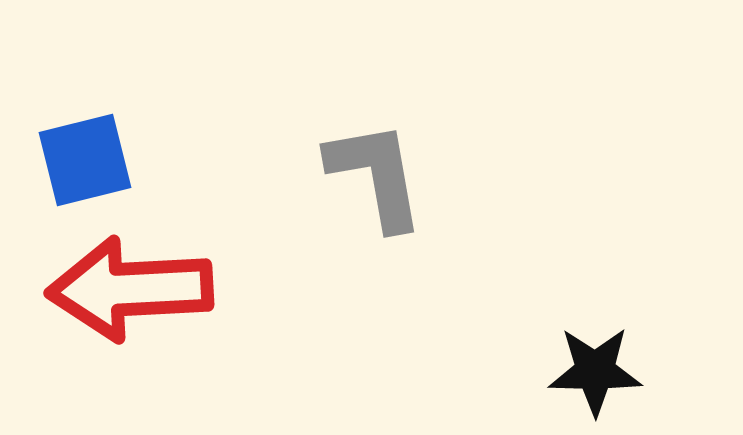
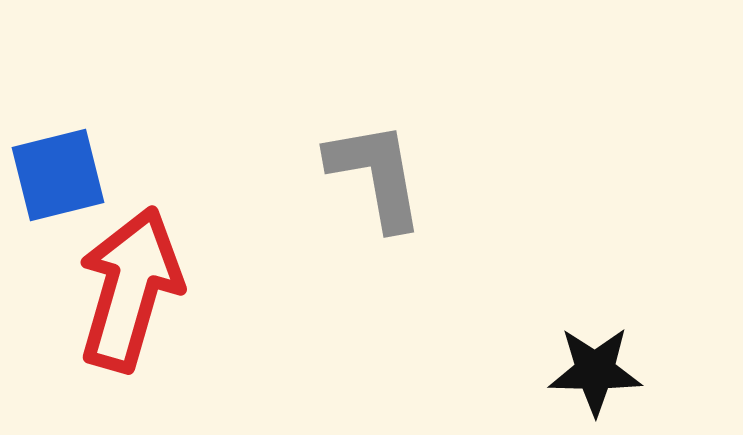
blue square: moved 27 px left, 15 px down
red arrow: rotated 109 degrees clockwise
